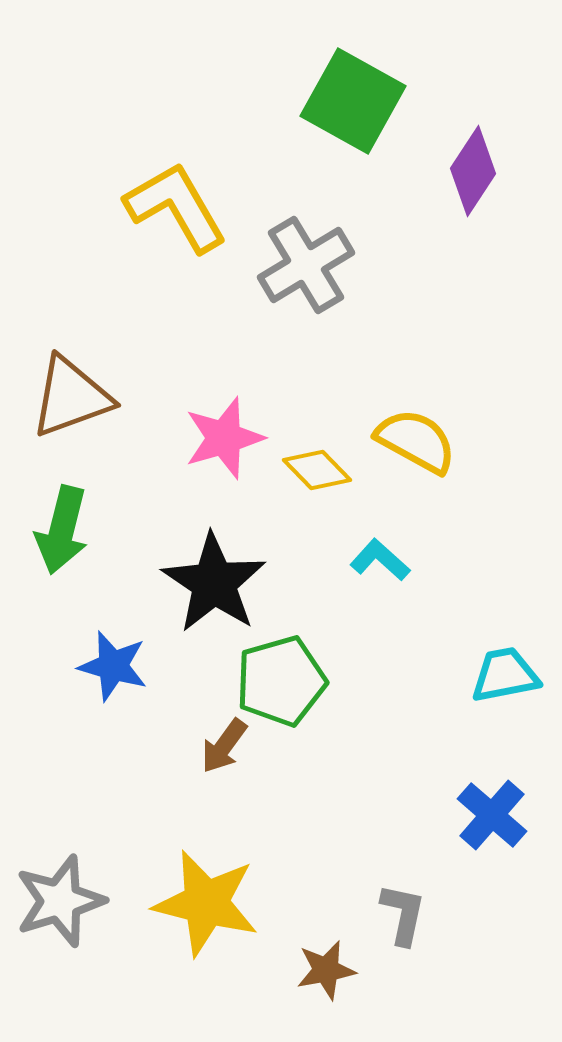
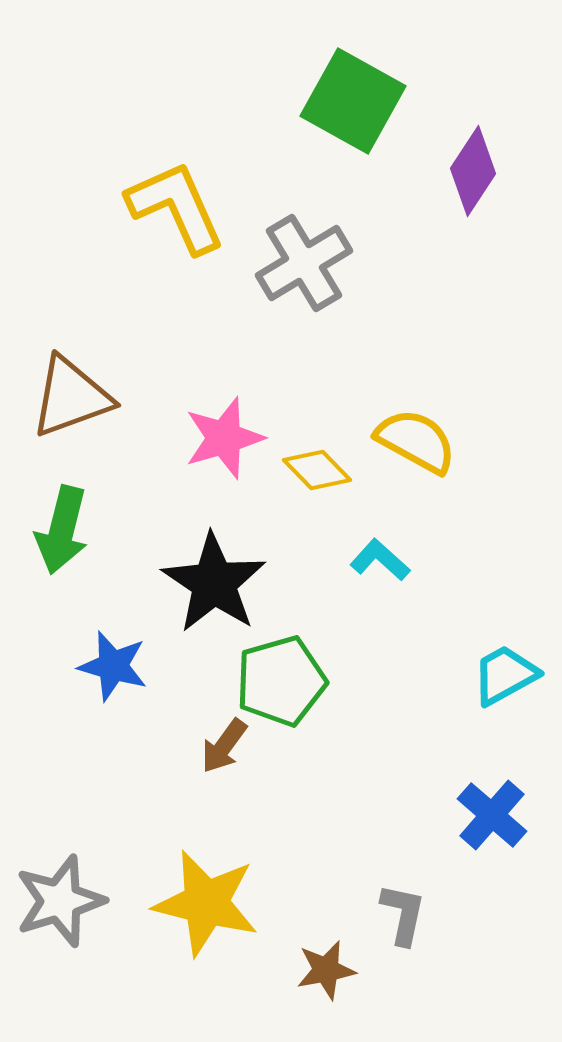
yellow L-shape: rotated 6 degrees clockwise
gray cross: moved 2 px left, 2 px up
cyan trapezoid: rotated 18 degrees counterclockwise
